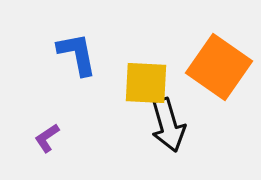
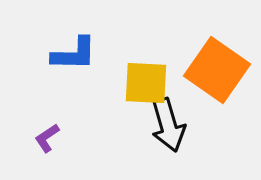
blue L-shape: moved 3 px left; rotated 102 degrees clockwise
orange square: moved 2 px left, 3 px down
